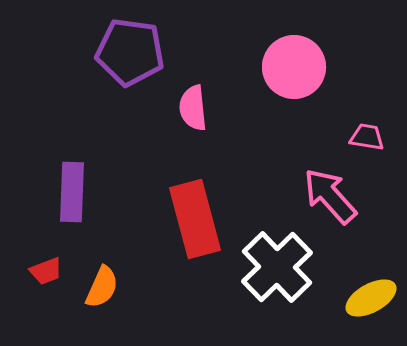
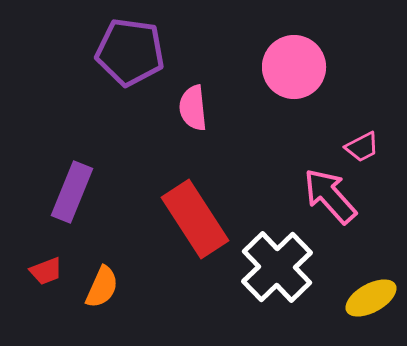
pink trapezoid: moved 5 px left, 10 px down; rotated 144 degrees clockwise
purple rectangle: rotated 20 degrees clockwise
red rectangle: rotated 18 degrees counterclockwise
